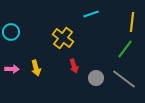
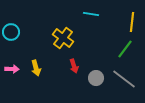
cyan line: rotated 28 degrees clockwise
